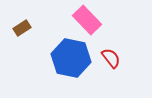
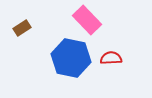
red semicircle: rotated 55 degrees counterclockwise
